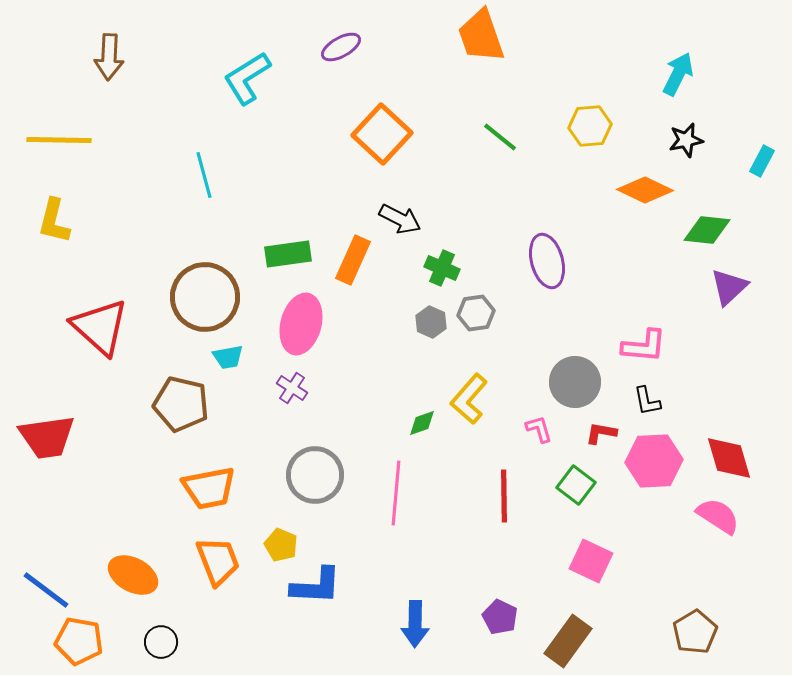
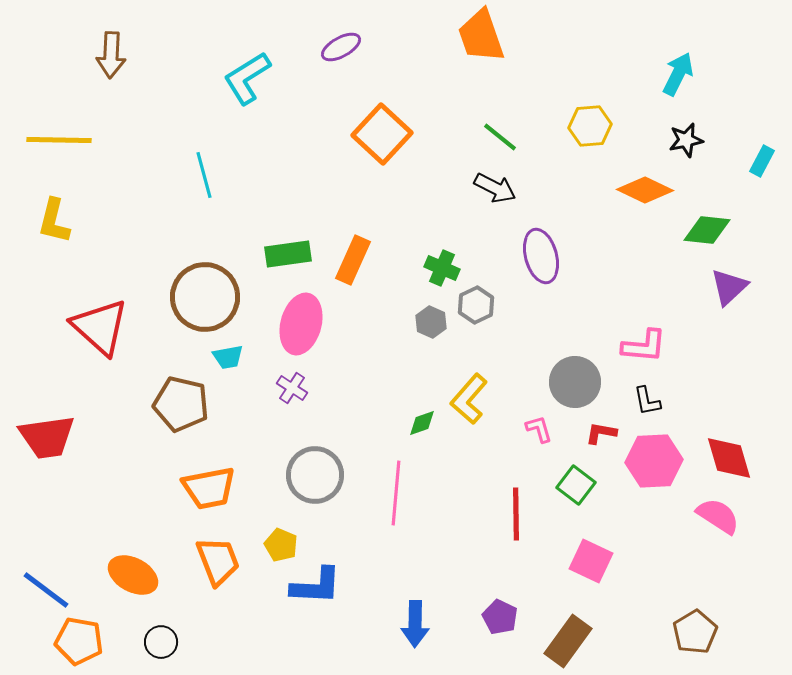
brown arrow at (109, 57): moved 2 px right, 2 px up
black arrow at (400, 219): moved 95 px right, 31 px up
purple ellipse at (547, 261): moved 6 px left, 5 px up
gray hexagon at (476, 313): moved 8 px up; rotated 18 degrees counterclockwise
red line at (504, 496): moved 12 px right, 18 px down
